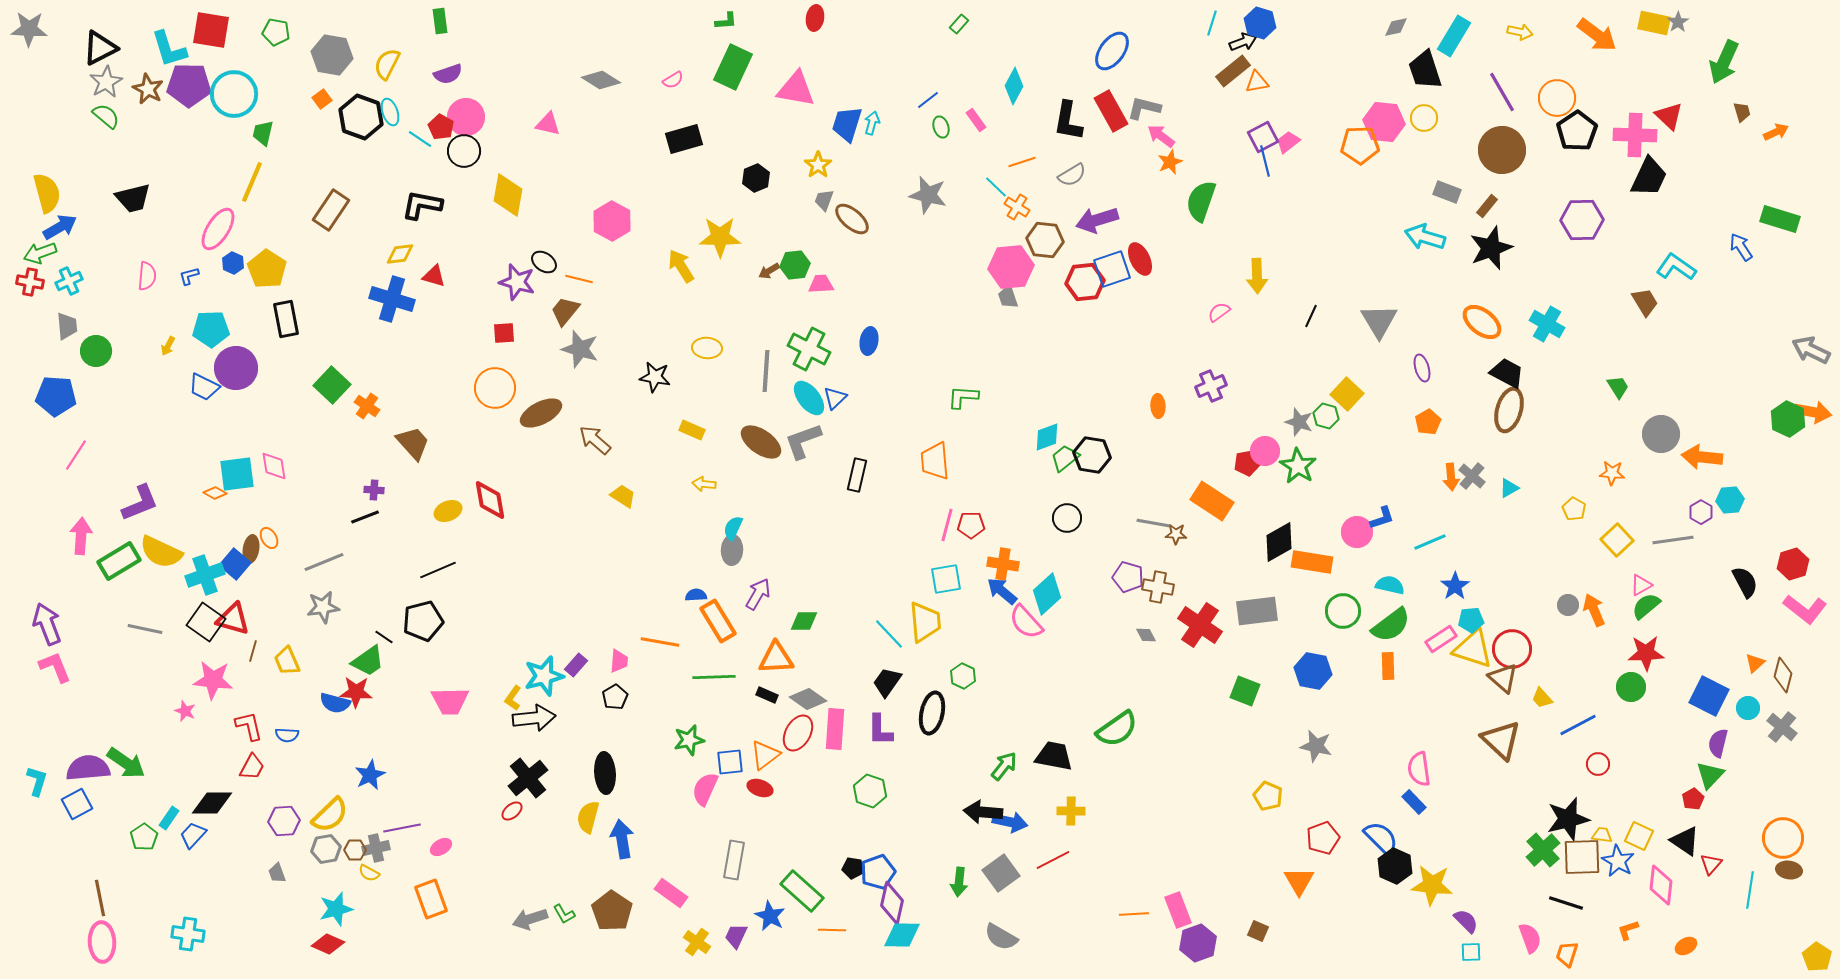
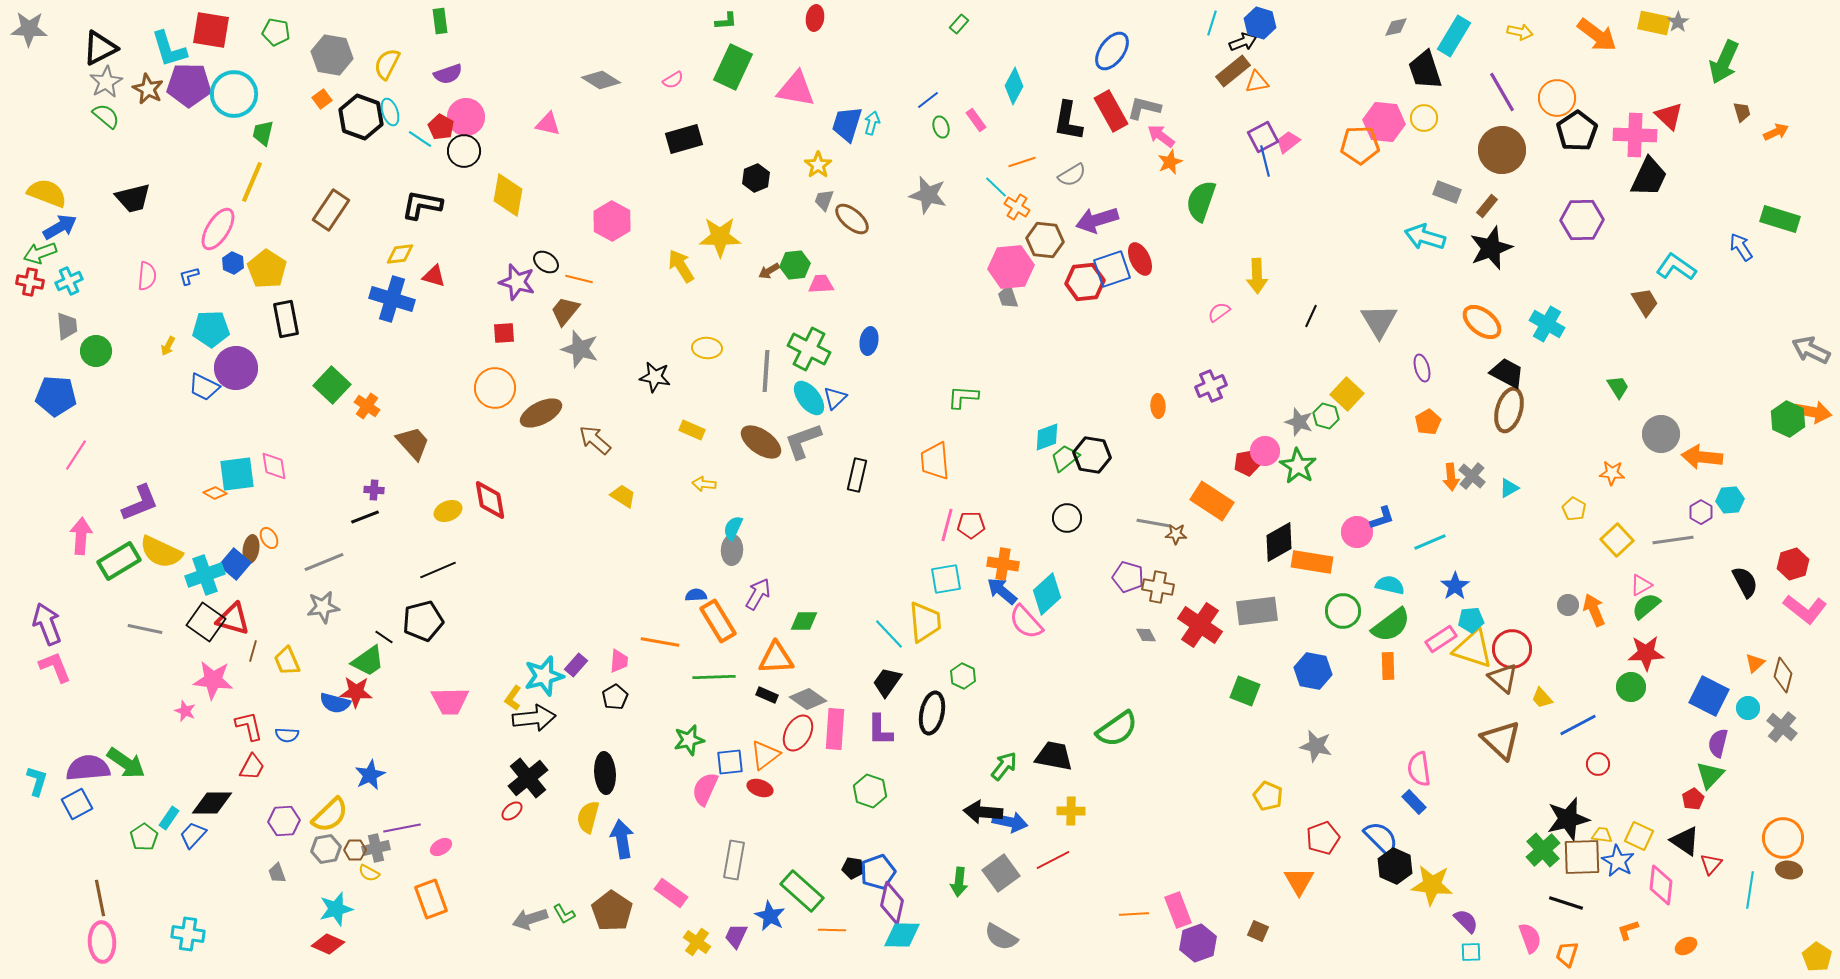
yellow semicircle at (47, 193): rotated 54 degrees counterclockwise
black ellipse at (544, 262): moved 2 px right
